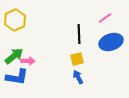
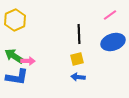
pink line: moved 5 px right, 3 px up
blue ellipse: moved 2 px right
green arrow: rotated 108 degrees counterclockwise
blue arrow: rotated 56 degrees counterclockwise
